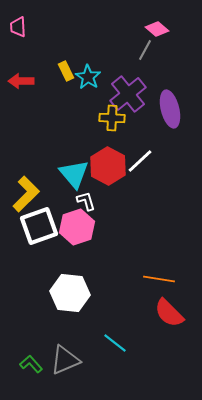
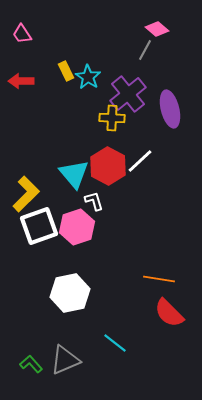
pink trapezoid: moved 4 px right, 7 px down; rotated 30 degrees counterclockwise
white L-shape: moved 8 px right
white hexagon: rotated 18 degrees counterclockwise
